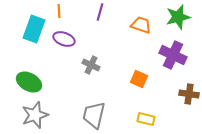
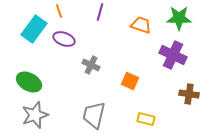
orange line: rotated 16 degrees counterclockwise
green star: moved 1 px right, 1 px down; rotated 15 degrees clockwise
cyan rectangle: rotated 16 degrees clockwise
orange square: moved 9 px left, 2 px down
